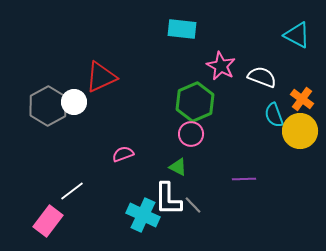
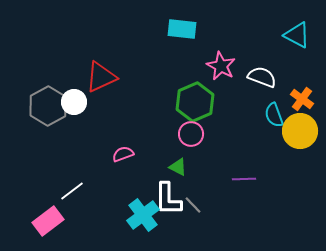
cyan cross: rotated 28 degrees clockwise
pink rectangle: rotated 16 degrees clockwise
